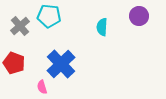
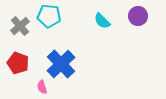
purple circle: moved 1 px left
cyan semicircle: moved 6 px up; rotated 48 degrees counterclockwise
red pentagon: moved 4 px right
